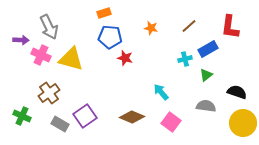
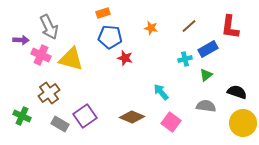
orange rectangle: moved 1 px left
